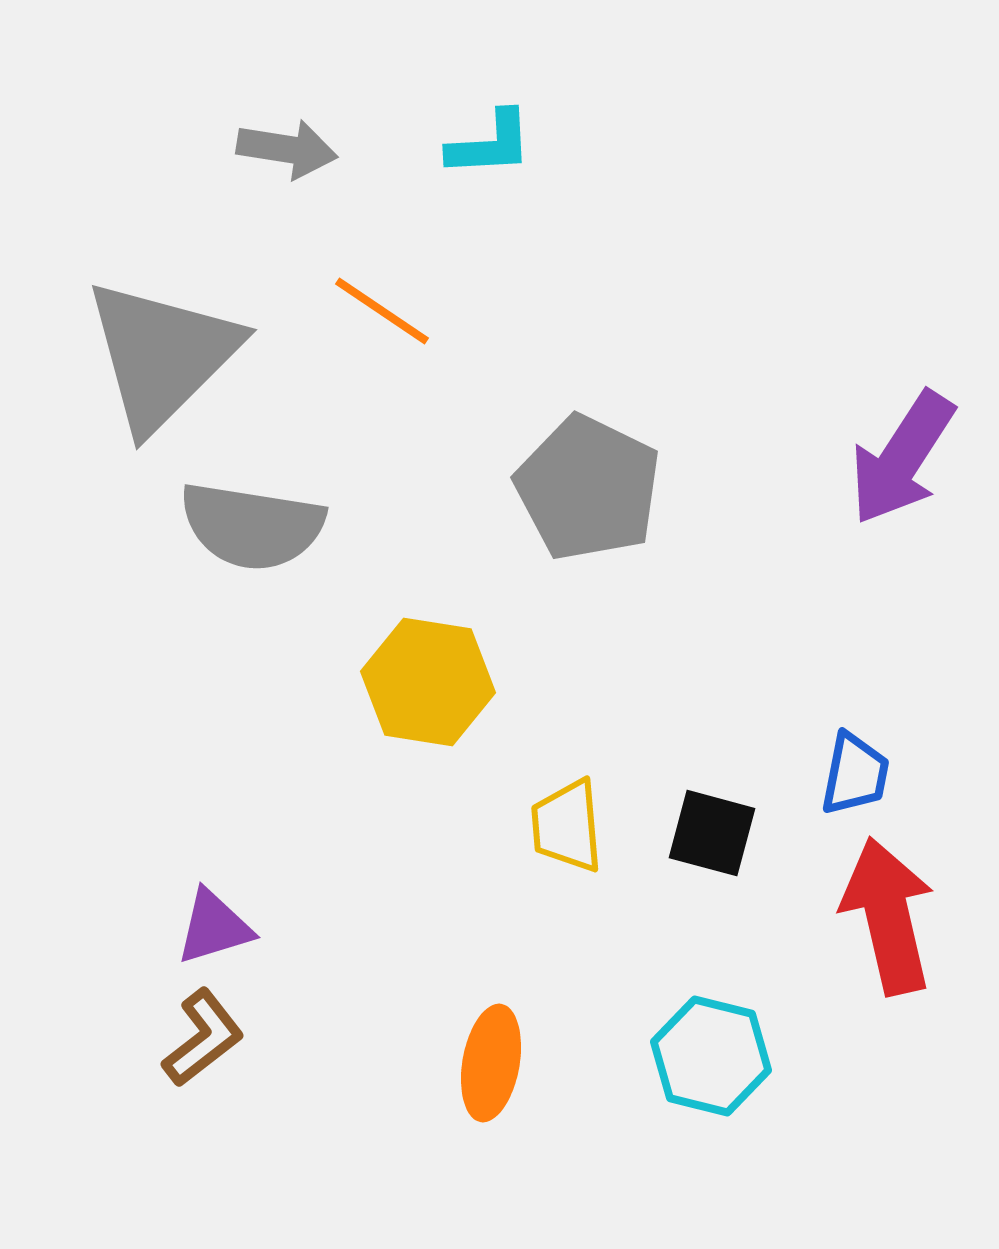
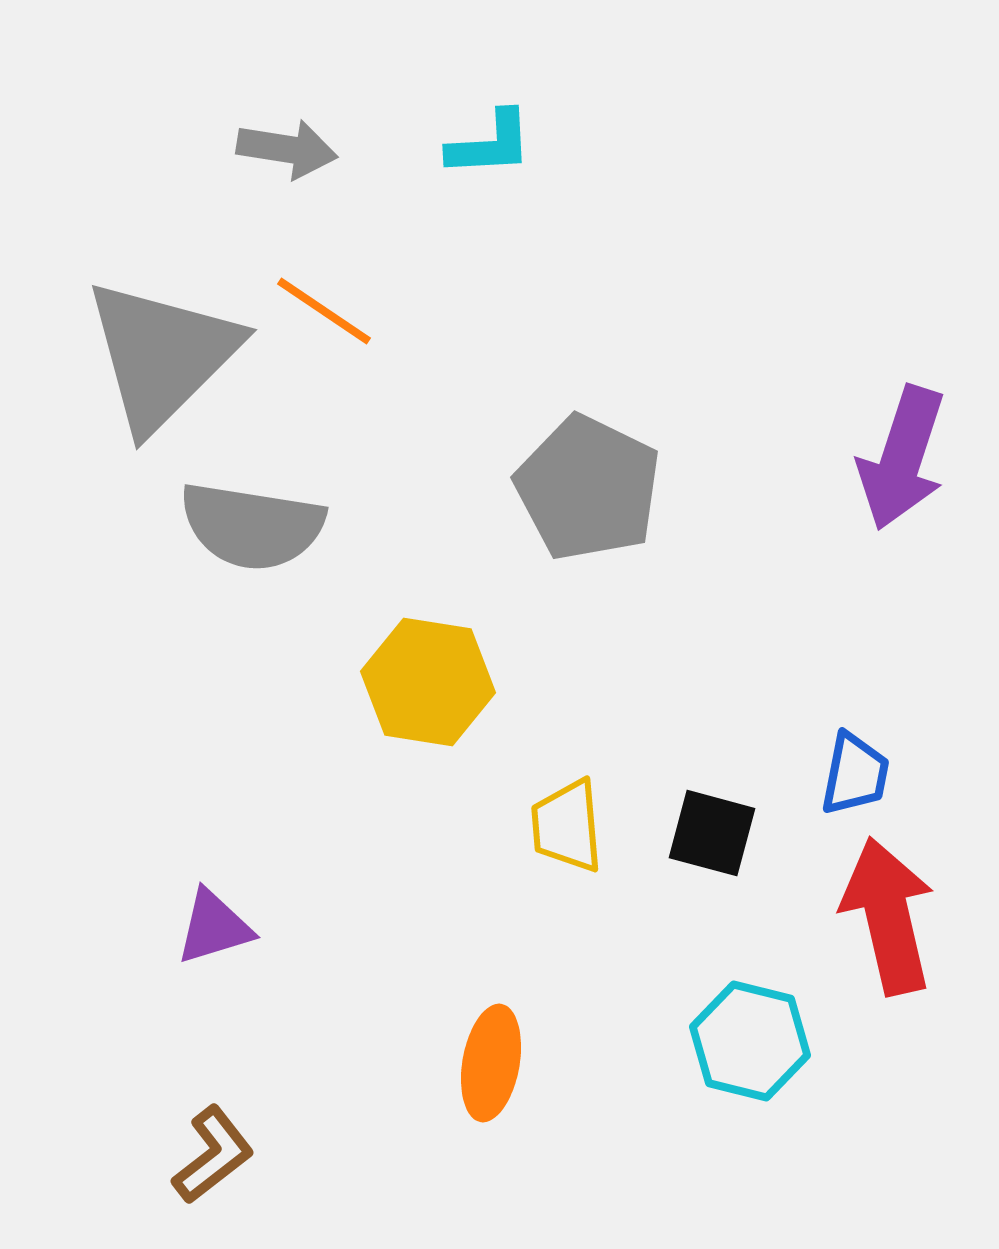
orange line: moved 58 px left
purple arrow: rotated 15 degrees counterclockwise
brown L-shape: moved 10 px right, 117 px down
cyan hexagon: moved 39 px right, 15 px up
